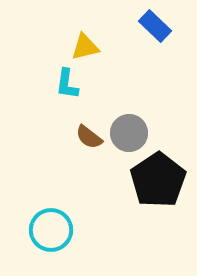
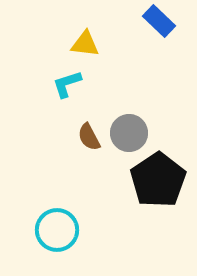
blue rectangle: moved 4 px right, 5 px up
yellow triangle: moved 3 px up; rotated 20 degrees clockwise
cyan L-shape: rotated 64 degrees clockwise
brown semicircle: rotated 24 degrees clockwise
cyan circle: moved 6 px right
